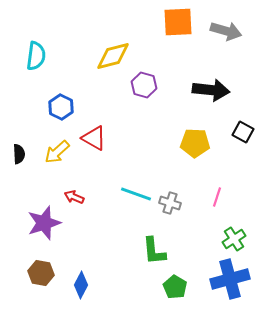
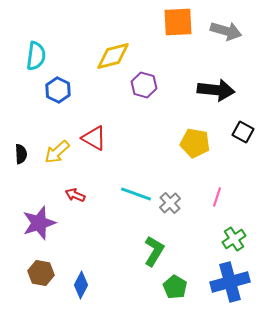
black arrow: moved 5 px right
blue hexagon: moved 3 px left, 17 px up
yellow pentagon: rotated 8 degrees clockwise
black semicircle: moved 2 px right
red arrow: moved 1 px right, 2 px up
gray cross: rotated 30 degrees clockwise
purple star: moved 5 px left
green L-shape: rotated 144 degrees counterclockwise
blue cross: moved 3 px down
